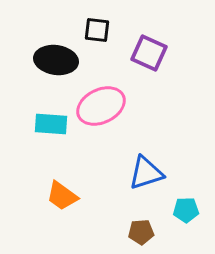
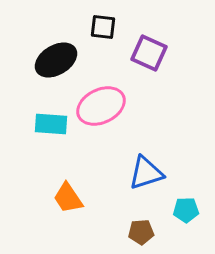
black square: moved 6 px right, 3 px up
black ellipse: rotated 39 degrees counterclockwise
orange trapezoid: moved 6 px right, 2 px down; rotated 20 degrees clockwise
